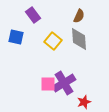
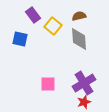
brown semicircle: rotated 128 degrees counterclockwise
blue square: moved 4 px right, 2 px down
yellow square: moved 15 px up
purple cross: moved 20 px right
